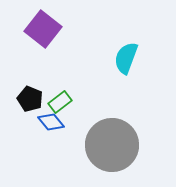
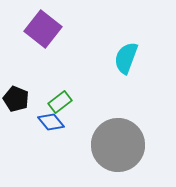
black pentagon: moved 14 px left
gray circle: moved 6 px right
